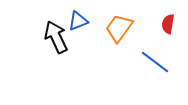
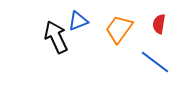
red semicircle: moved 9 px left
orange trapezoid: moved 1 px down
